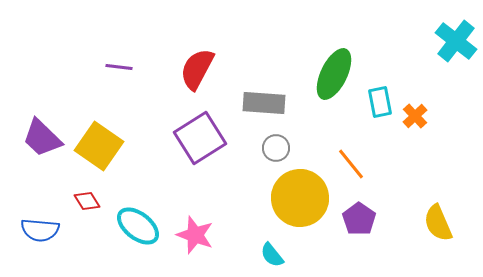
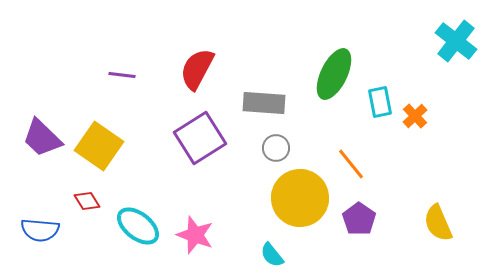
purple line: moved 3 px right, 8 px down
